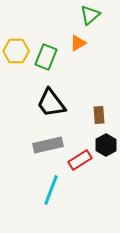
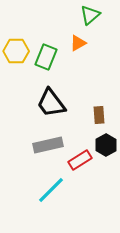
cyan line: rotated 24 degrees clockwise
